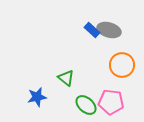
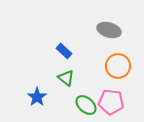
blue rectangle: moved 28 px left, 21 px down
orange circle: moved 4 px left, 1 px down
blue star: rotated 24 degrees counterclockwise
